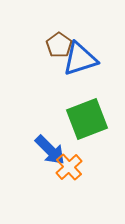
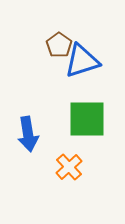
blue triangle: moved 2 px right, 2 px down
green square: rotated 21 degrees clockwise
blue arrow: moved 22 px left, 16 px up; rotated 36 degrees clockwise
